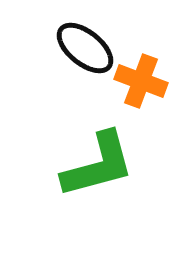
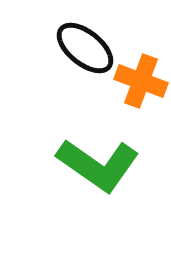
green L-shape: rotated 50 degrees clockwise
